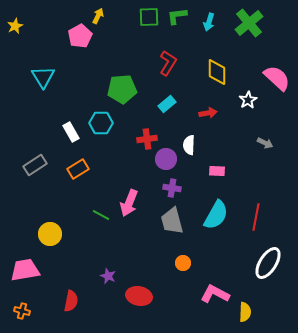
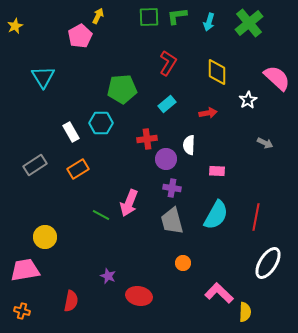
yellow circle: moved 5 px left, 3 px down
pink L-shape: moved 4 px right, 1 px up; rotated 16 degrees clockwise
